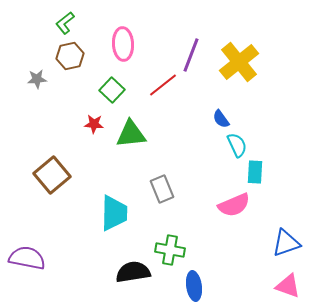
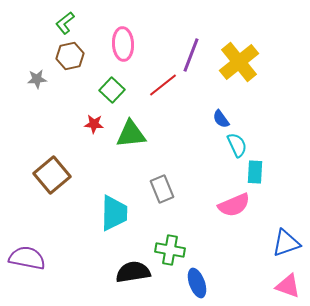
blue ellipse: moved 3 px right, 3 px up; rotated 12 degrees counterclockwise
